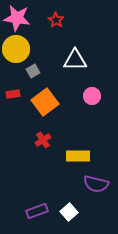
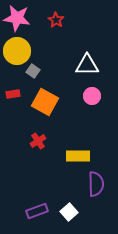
yellow circle: moved 1 px right, 2 px down
white triangle: moved 12 px right, 5 px down
gray square: rotated 24 degrees counterclockwise
orange square: rotated 24 degrees counterclockwise
red cross: moved 5 px left, 1 px down
purple semicircle: rotated 105 degrees counterclockwise
